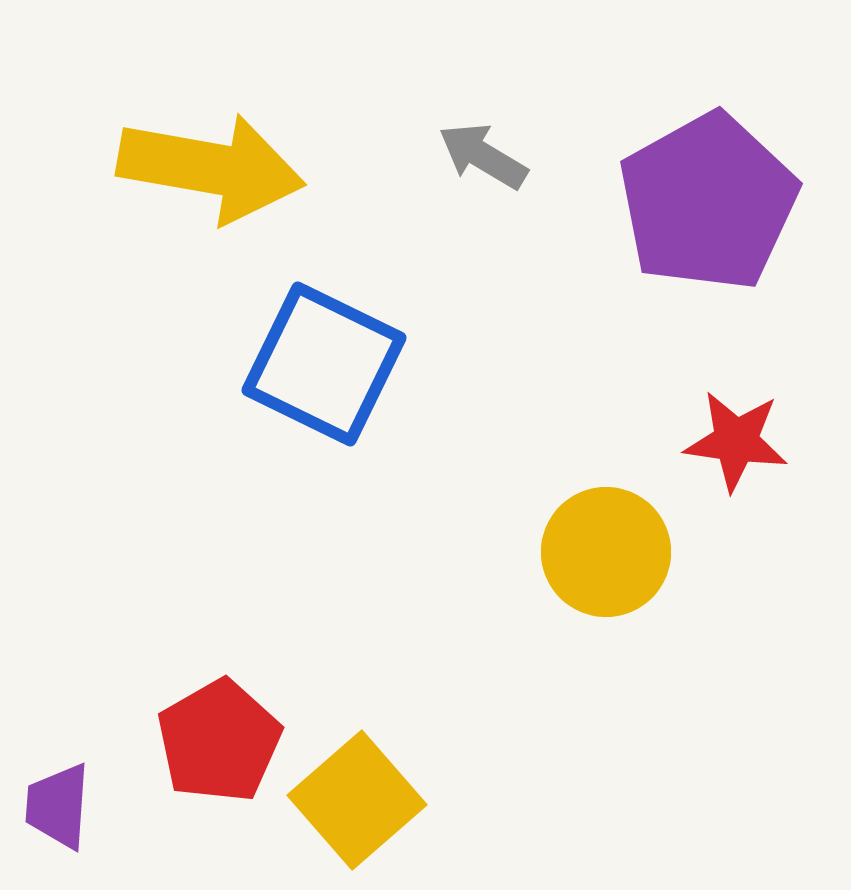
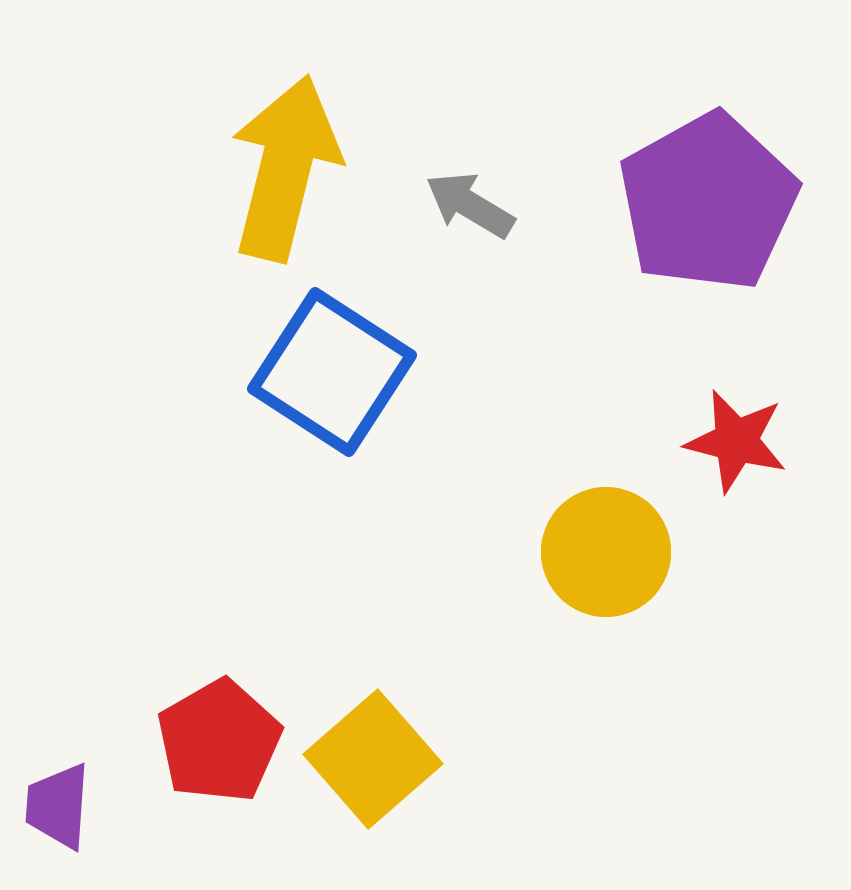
gray arrow: moved 13 px left, 49 px down
yellow arrow: moved 74 px right; rotated 86 degrees counterclockwise
blue square: moved 8 px right, 8 px down; rotated 7 degrees clockwise
red star: rotated 6 degrees clockwise
yellow square: moved 16 px right, 41 px up
